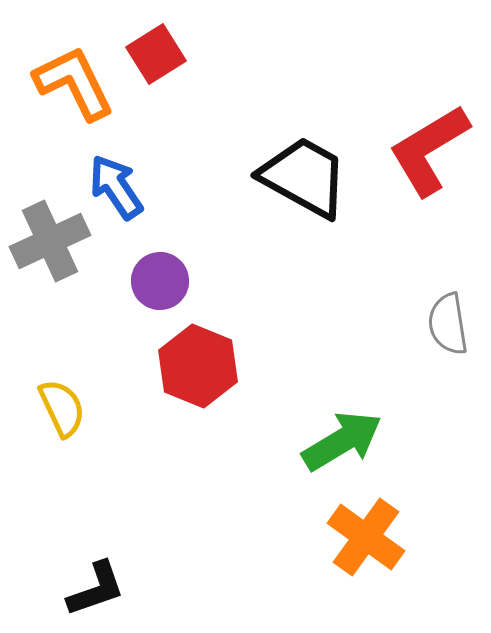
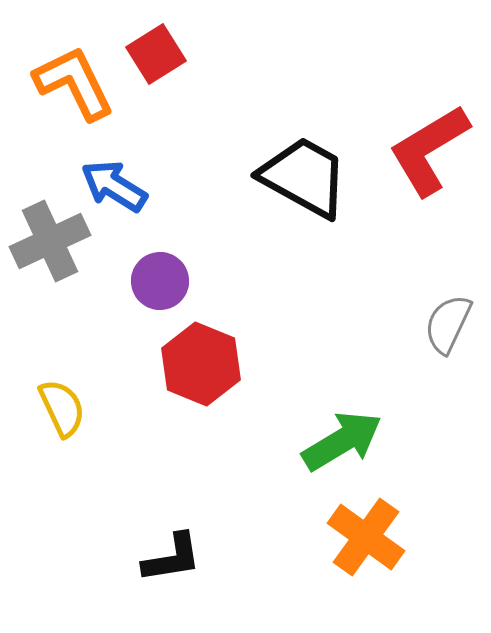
blue arrow: moved 2 px left, 1 px up; rotated 24 degrees counterclockwise
gray semicircle: rotated 34 degrees clockwise
red hexagon: moved 3 px right, 2 px up
black L-shape: moved 76 px right, 31 px up; rotated 10 degrees clockwise
